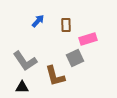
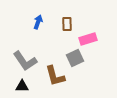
blue arrow: moved 1 px down; rotated 24 degrees counterclockwise
brown rectangle: moved 1 px right, 1 px up
black triangle: moved 1 px up
